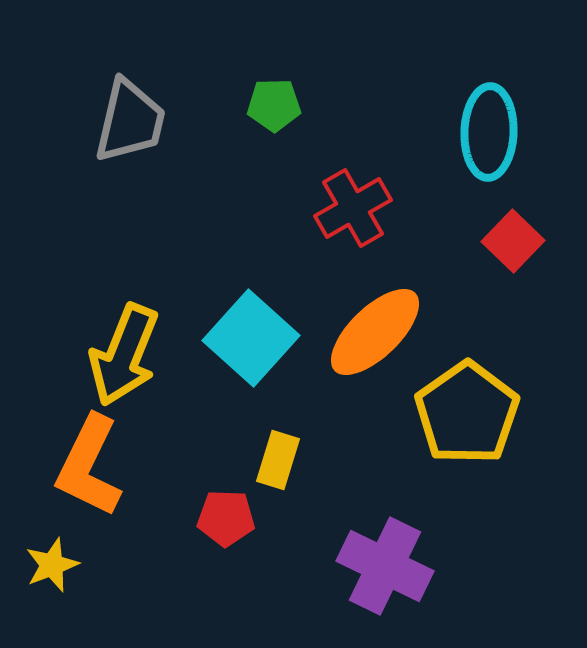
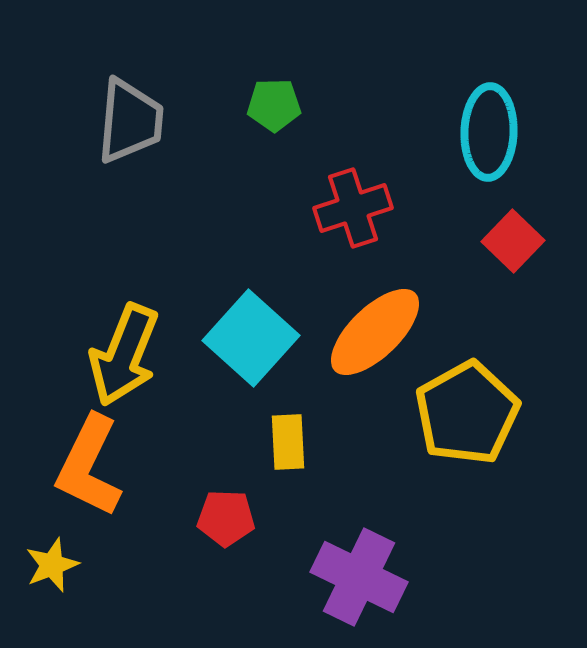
gray trapezoid: rotated 8 degrees counterclockwise
red cross: rotated 12 degrees clockwise
yellow pentagon: rotated 6 degrees clockwise
yellow rectangle: moved 10 px right, 18 px up; rotated 20 degrees counterclockwise
purple cross: moved 26 px left, 11 px down
